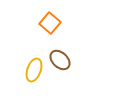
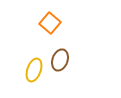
brown ellipse: rotated 65 degrees clockwise
